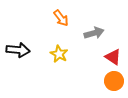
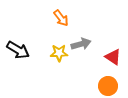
gray arrow: moved 13 px left, 11 px down
black arrow: rotated 25 degrees clockwise
yellow star: moved 1 px up; rotated 30 degrees counterclockwise
orange circle: moved 6 px left, 5 px down
